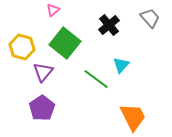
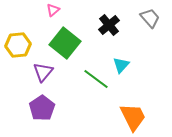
yellow hexagon: moved 4 px left, 2 px up; rotated 20 degrees counterclockwise
